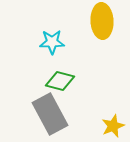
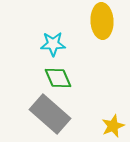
cyan star: moved 1 px right, 2 px down
green diamond: moved 2 px left, 3 px up; rotated 52 degrees clockwise
gray rectangle: rotated 21 degrees counterclockwise
